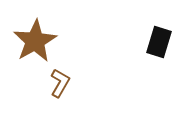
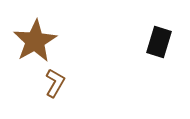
brown L-shape: moved 5 px left
